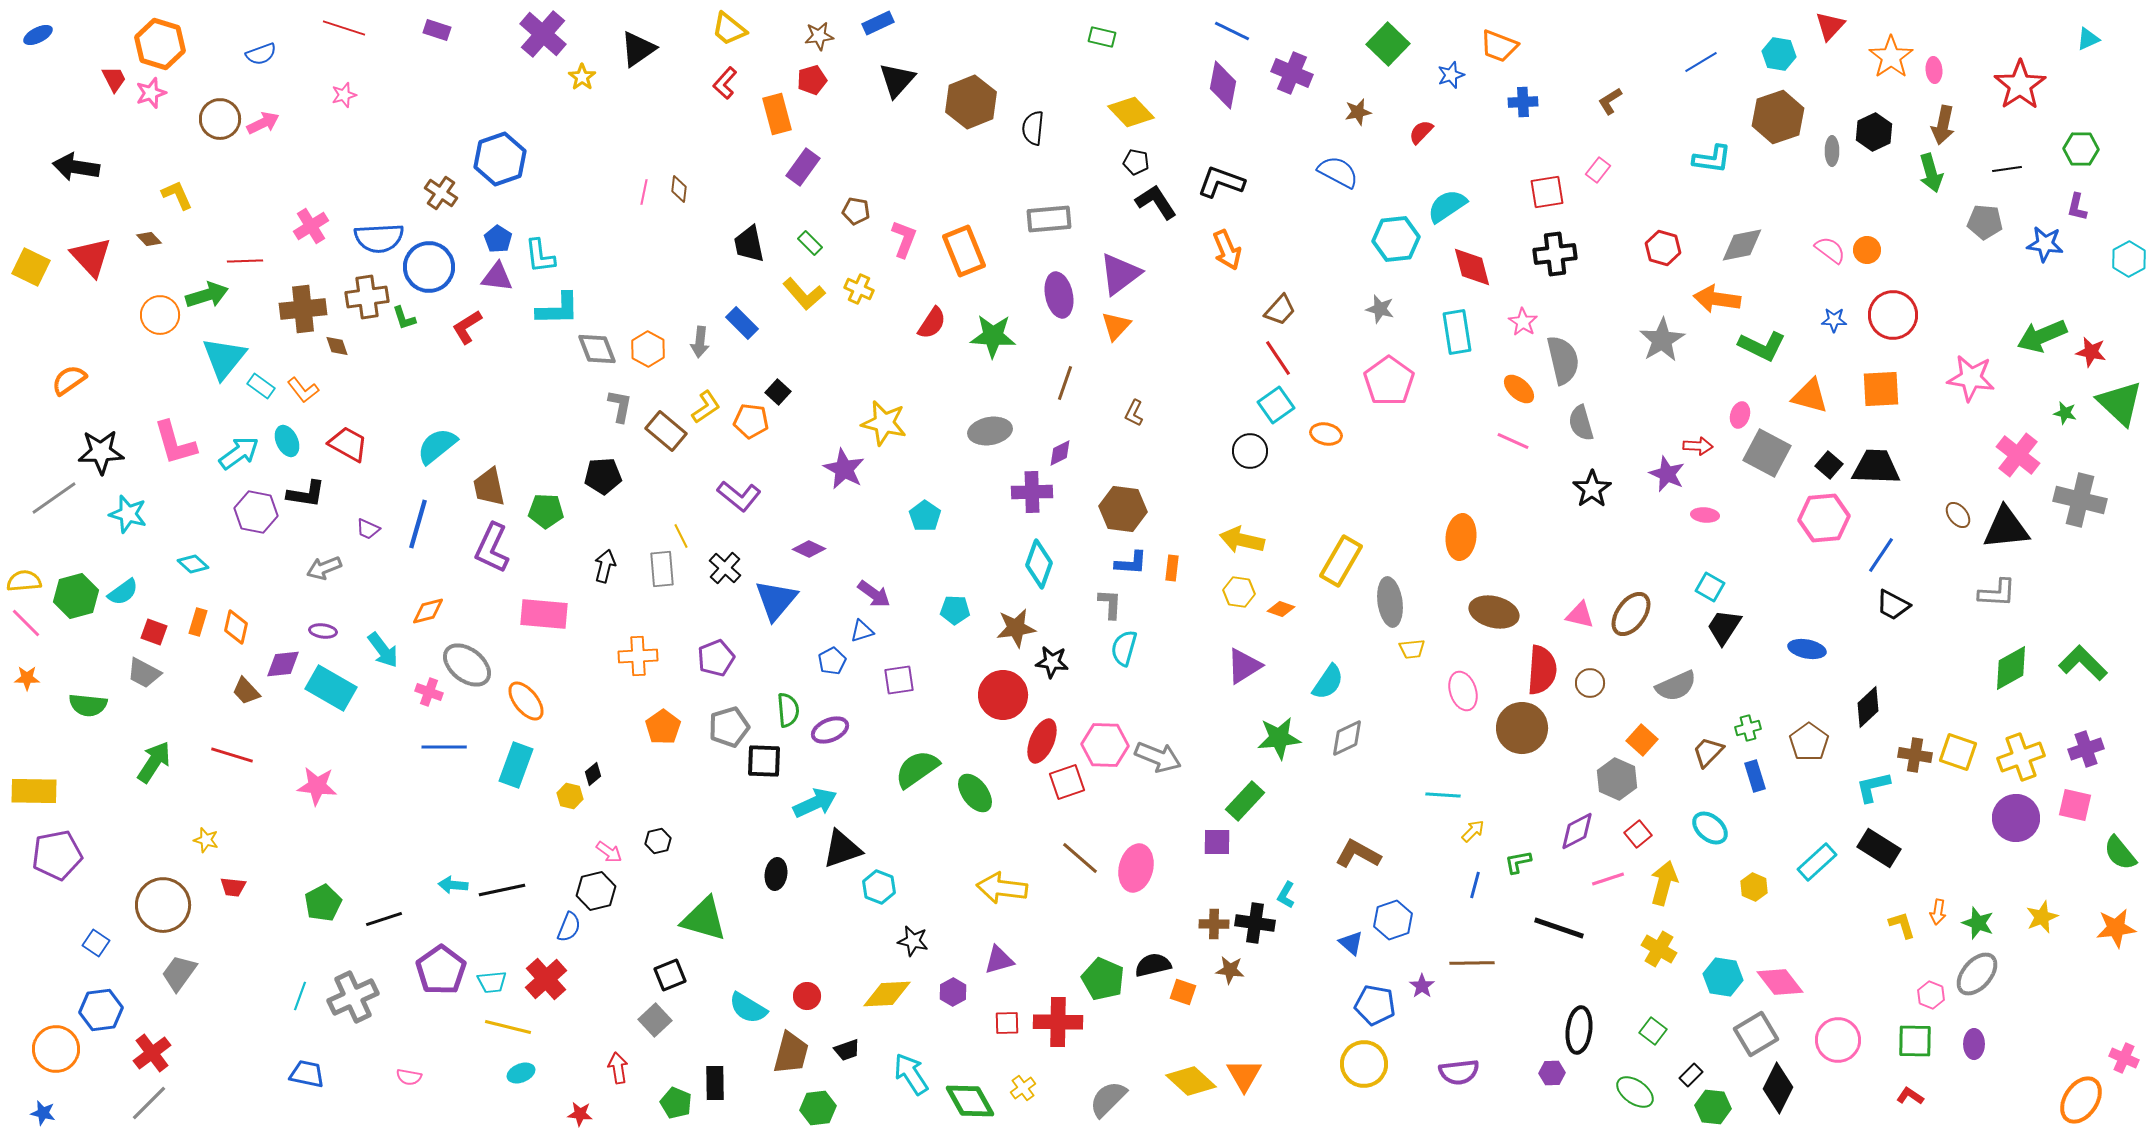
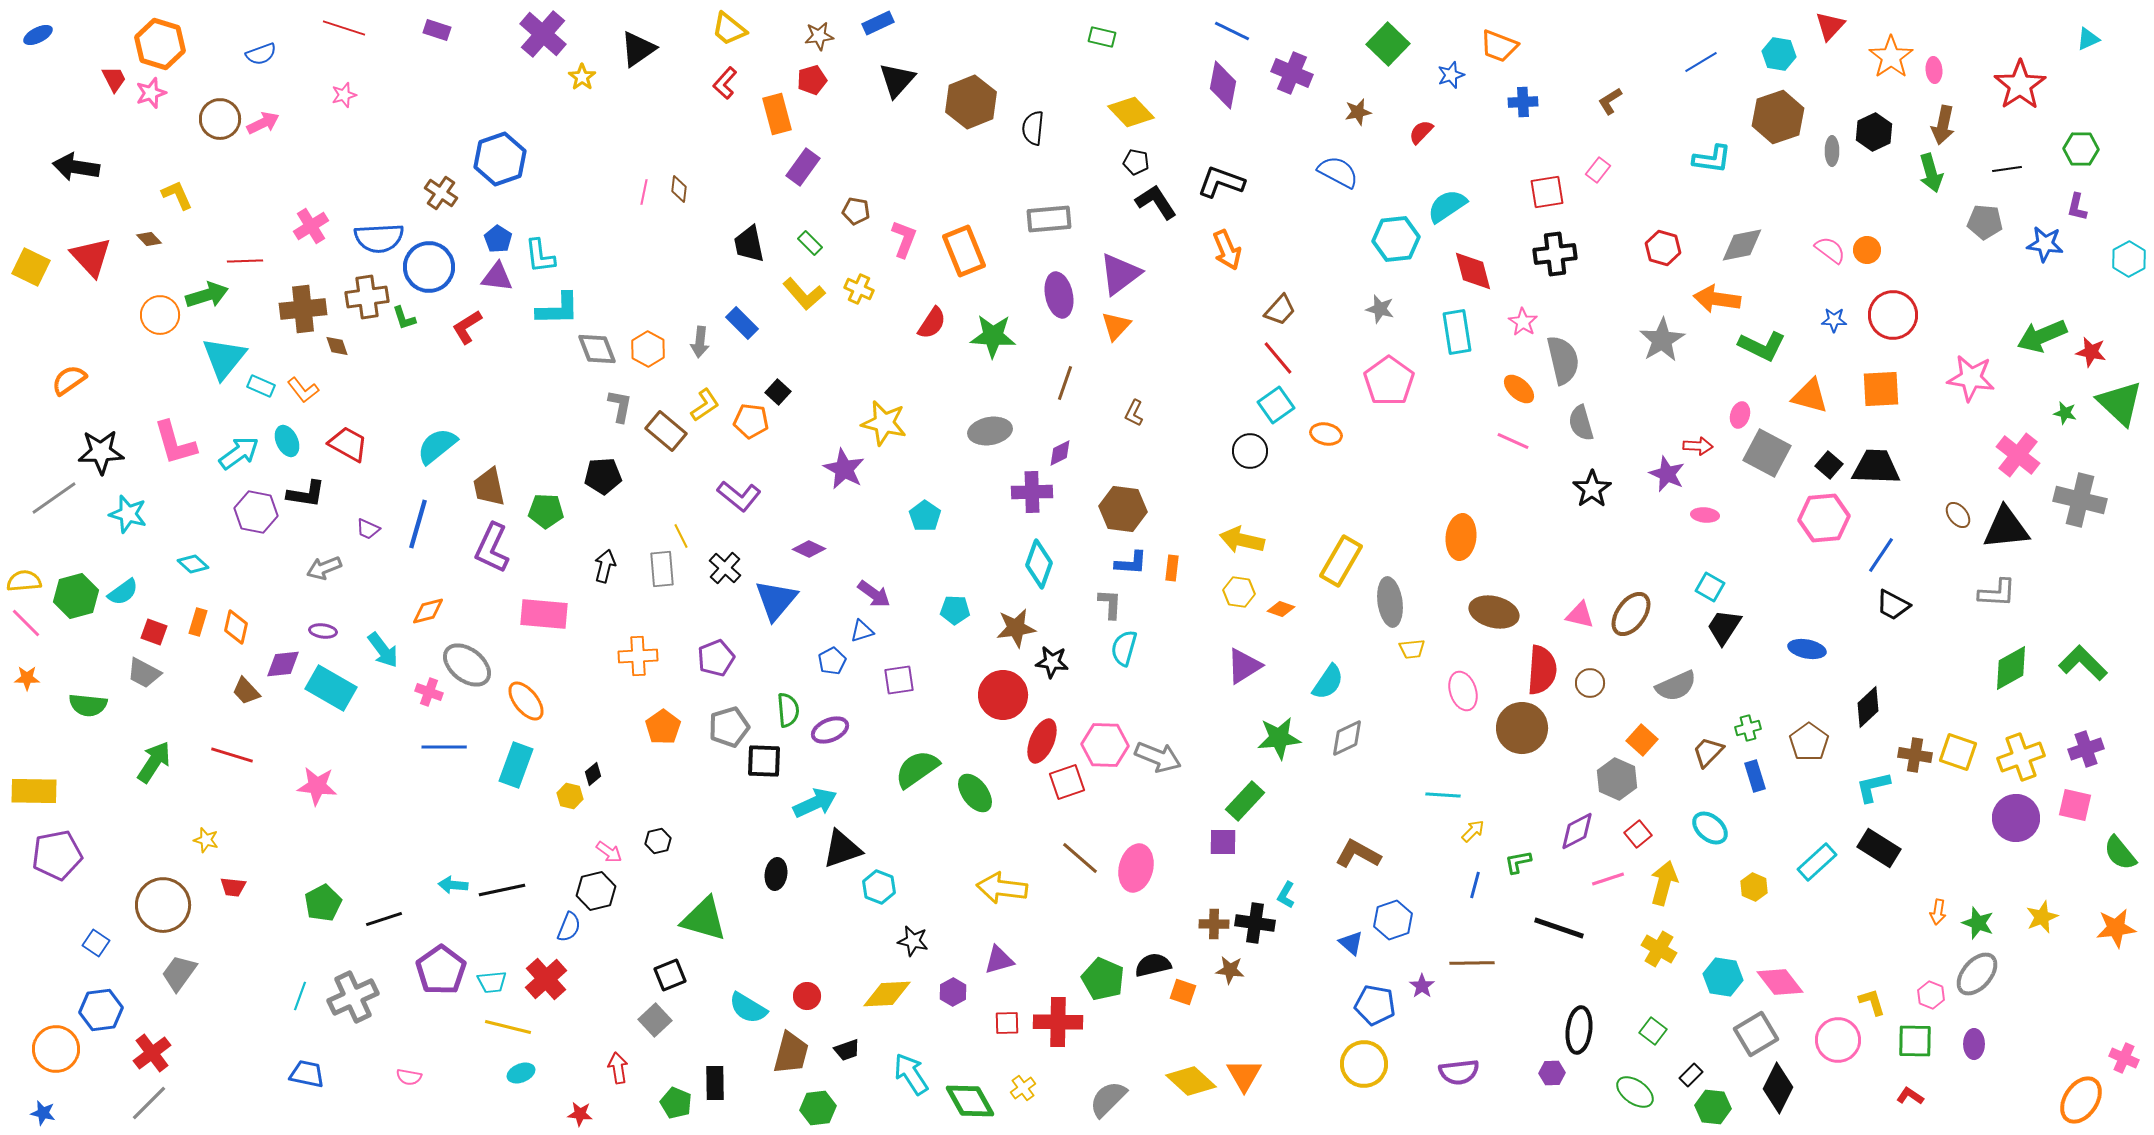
red diamond at (1472, 267): moved 1 px right, 4 px down
red line at (1278, 358): rotated 6 degrees counterclockwise
cyan rectangle at (261, 386): rotated 12 degrees counterclockwise
yellow L-shape at (706, 407): moved 1 px left, 2 px up
purple square at (1217, 842): moved 6 px right
yellow L-shape at (1902, 925): moved 30 px left, 77 px down
